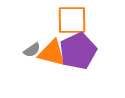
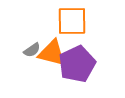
orange square: moved 1 px down
purple pentagon: moved 1 px left, 13 px down
